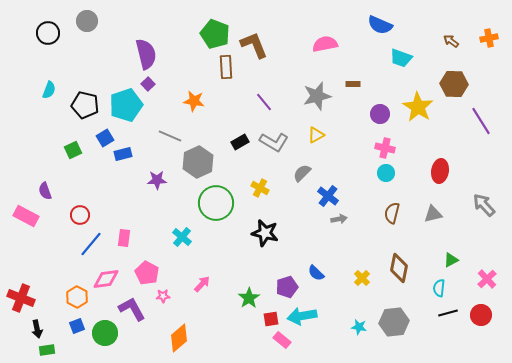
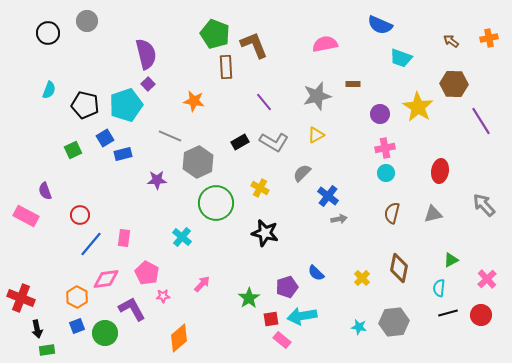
pink cross at (385, 148): rotated 24 degrees counterclockwise
